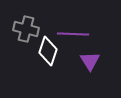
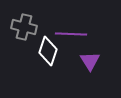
gray cross: moved 2 px left, 2 px up
purple line: moved 2 px left
